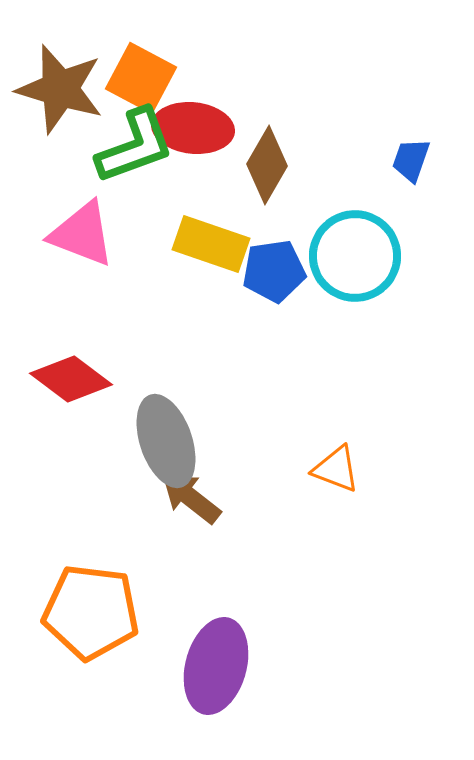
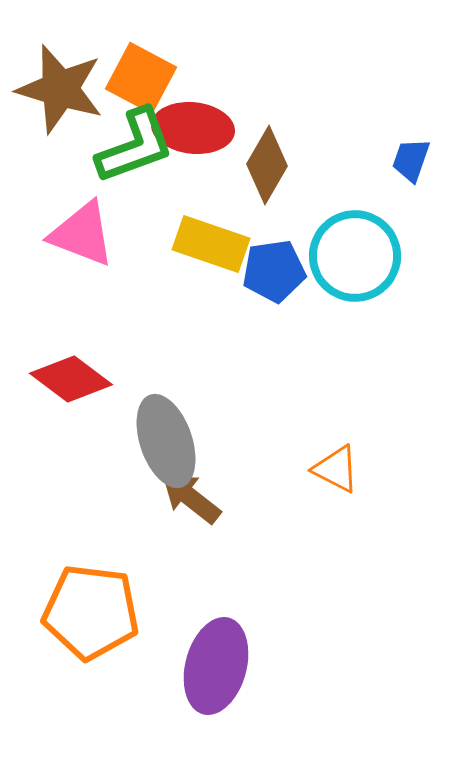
orange triangle: rotated 6 degrees clockwise
